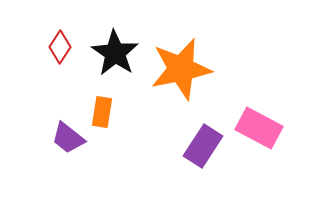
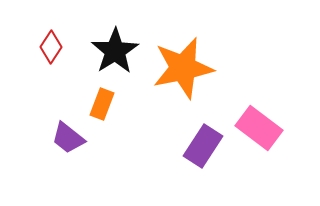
red diamond: moved 9 px left
black star: moved 2 px up; rotated 6 degrees clockwise
orange star: moved 2 px right, 1 px up
orange rectangle: moved 8 px up; rotated 12 degrees clockwise
pink rectangle: rotated 9 degrees clockwise
